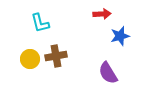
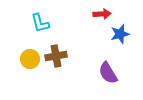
blue star: moved 2 px up
